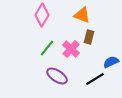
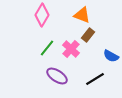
brown rectangle: moved 1 px left, 2 px up; rotated 24 degrees clockwise
blue semicircle: moved 6 px up; rotated 126 degrees counterclockwise
